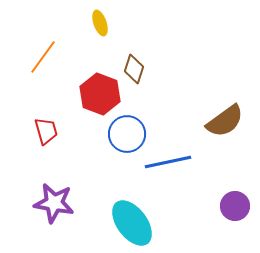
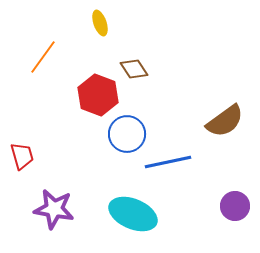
brown diamond: rotated 52 degrees counterclockwise
red hexagon: moved 2 px left, 1 px down
red trapezoid: moved 24 px left, 25 px down
purple star: moved 6 px down
cyan ellipse: moved 1 px right, 9 px up; rotated 30 degrees counterclockwise
